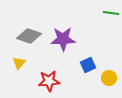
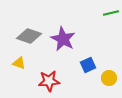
green line: rotated 21 degrees counterclockwise
purple star: rotated 30 degrees clockwise
yellow triangle: rotated 48 degrees counterclockwise
